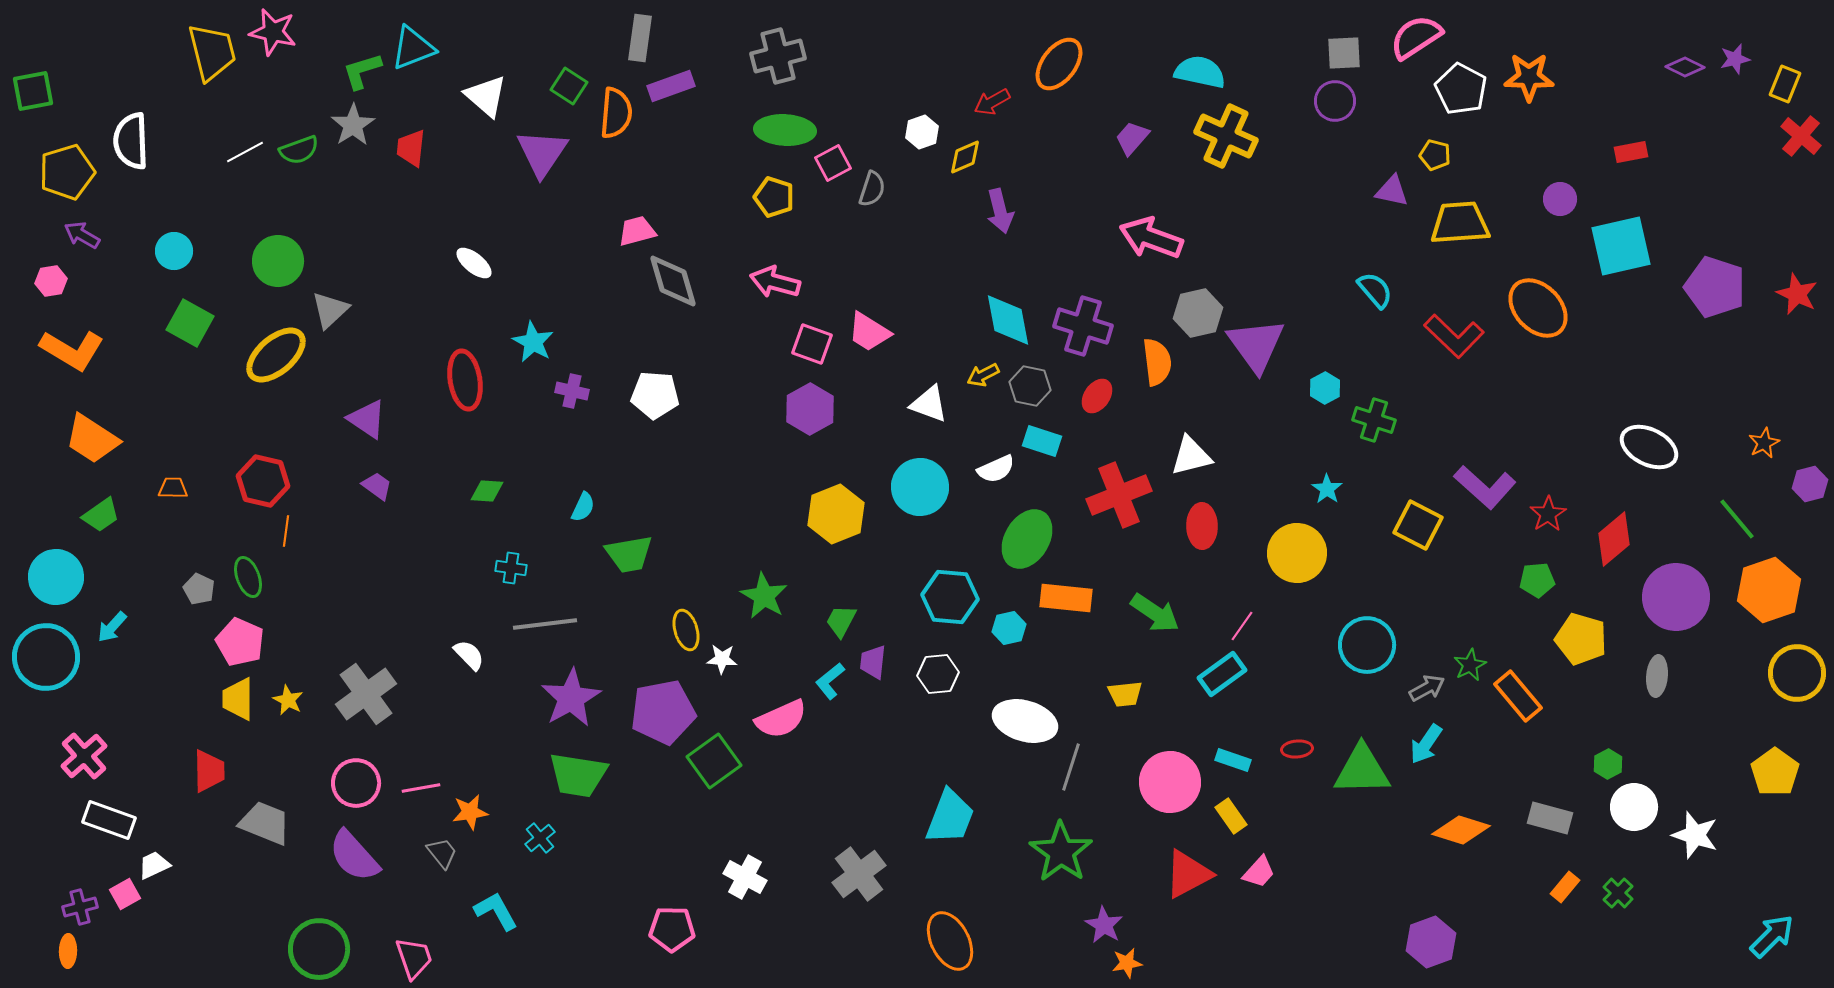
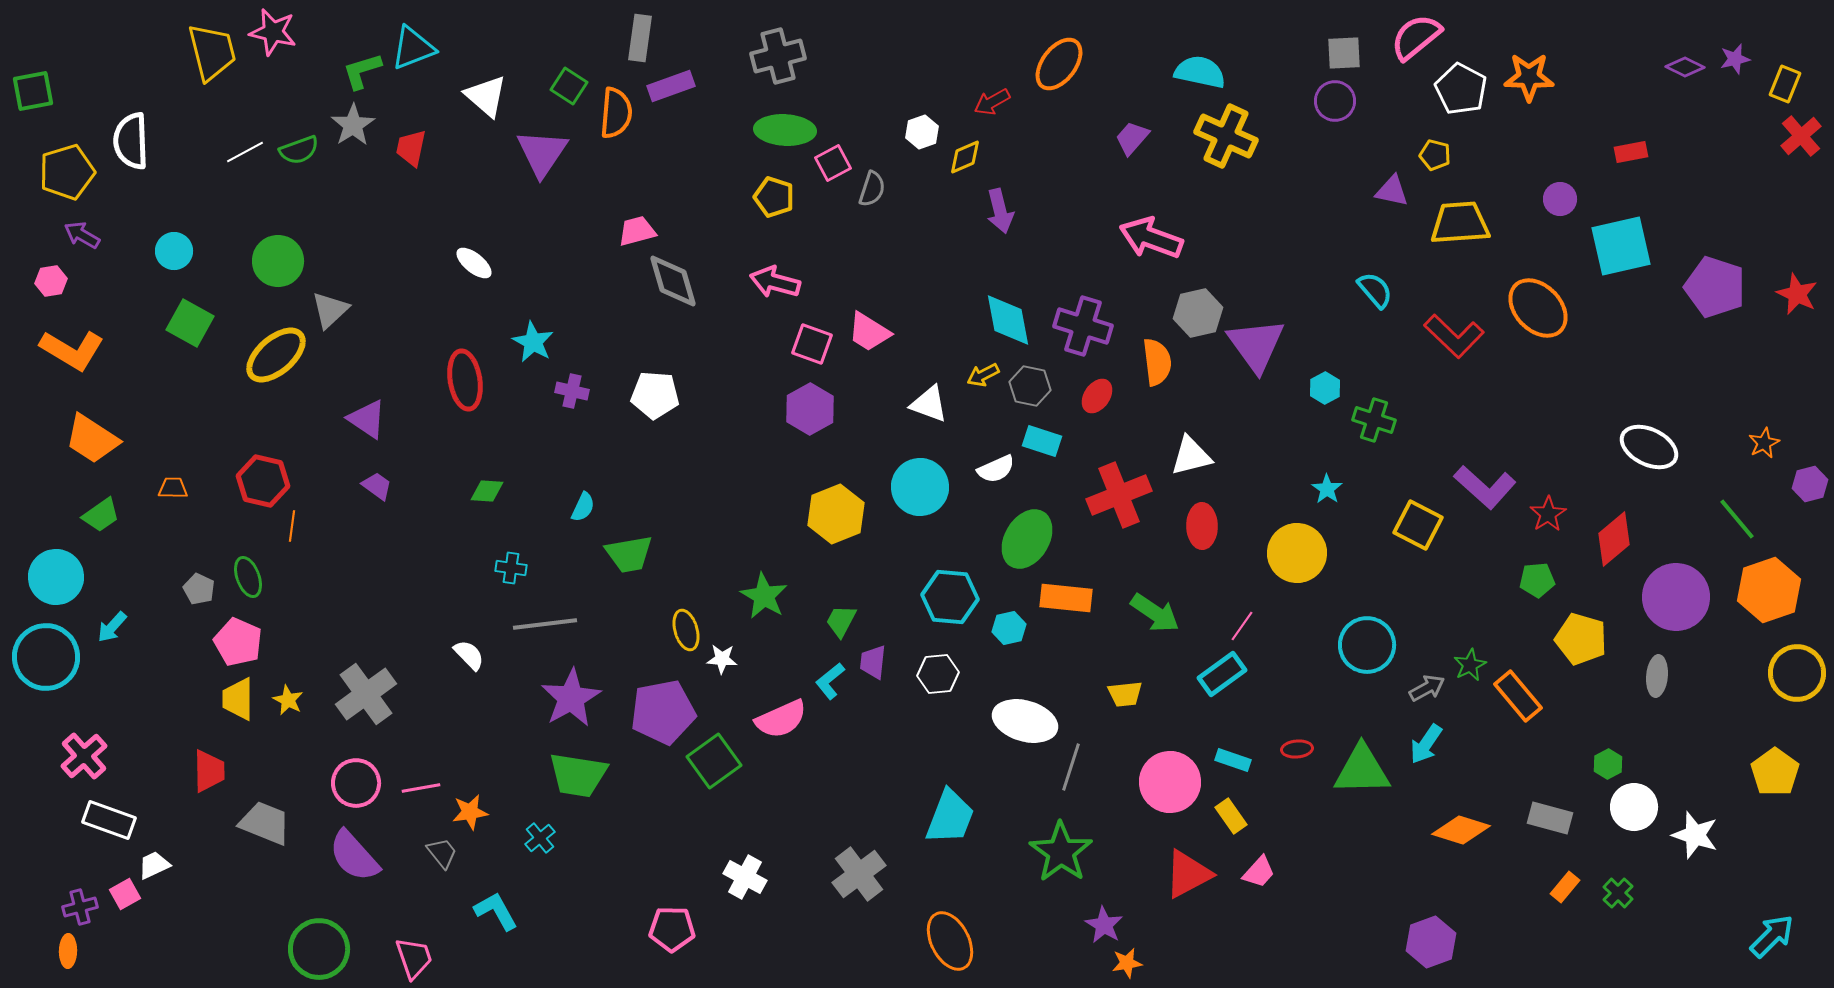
pink semicircle at (1416, 37): rotated 6 degrees counterclockwise
red cross at (1801, 136): rotated 9 degrees clockwise
red trapezoid at (411, 148): rotated 6 degrees clockwise
orange line at (286, 531): moved 6 px right, 5 px up
pink pentagon at (240, 642): moved 2 px left
